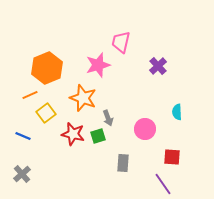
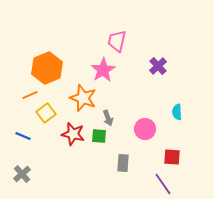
pink trapezoid: moved 4 px left, 1 px up
pink star: moved 5 px right, 5 px down; rotated 15 degrees counterclockwise
green square: moved 1 px right; rotated 21 degrees clockwise
